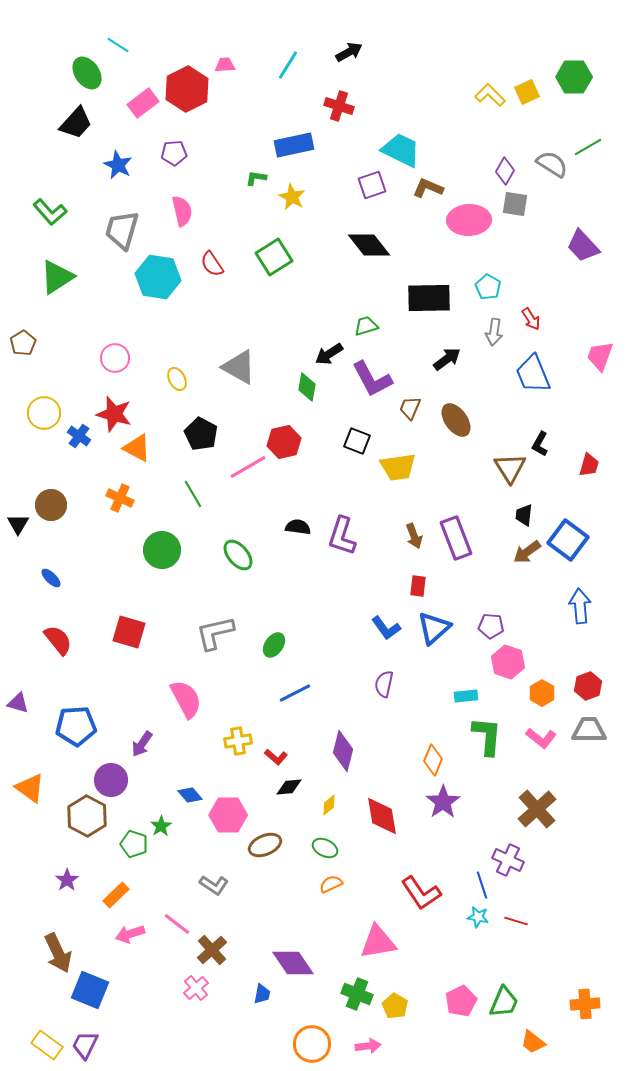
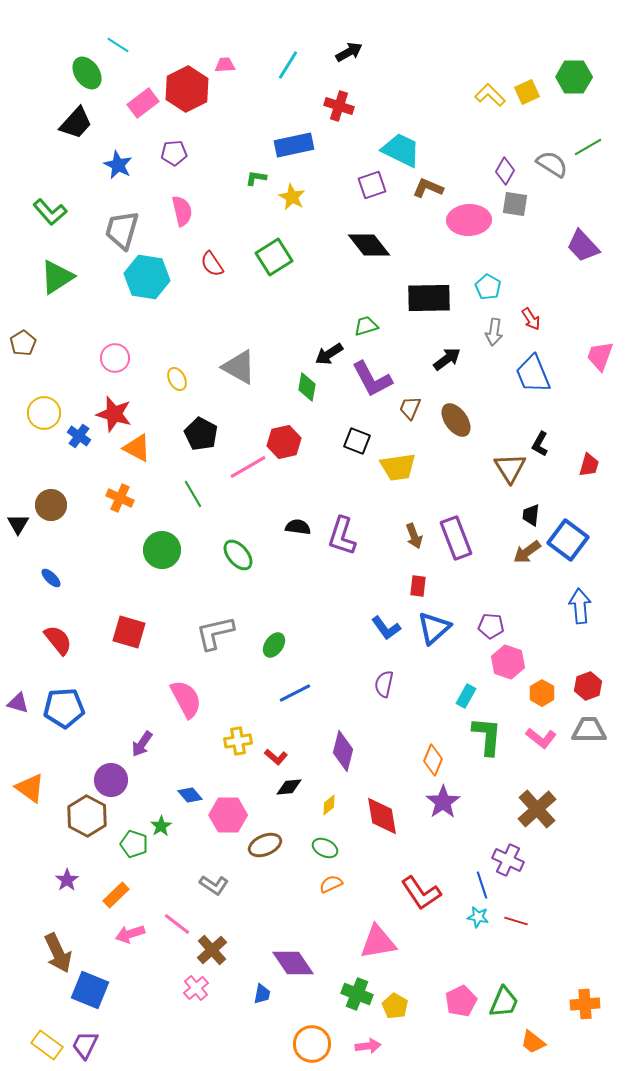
cyan hexagon at (158, 277): moved 11 px left
black trapezoid at (524, 515): moved 7 px right
cyan rectangle at (466, 696): rotated 55 degrees counterclockwise
blue pentagon at (76, 726): moved 12 px left, 18 px up
